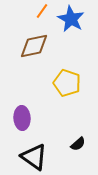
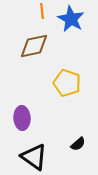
orange line: rotated 42 degrees counterclockwise
